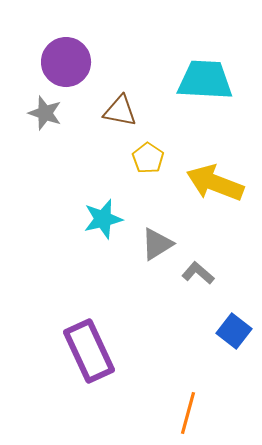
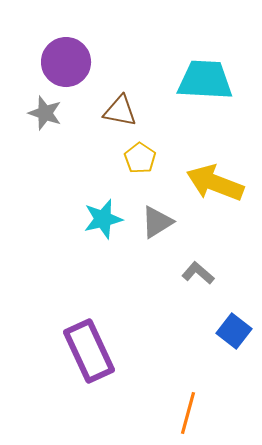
yellow pentagon: moved 8 px left
gray triangle: moved 22 px up
